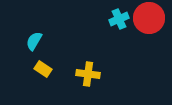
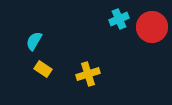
red circle: moved 3 px right, 9 px down
yellow cross: rotated 25 degrees counterclockwise
